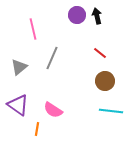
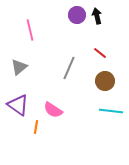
pink line: moved 3 px left, 1 px down
gray line: moved 17 px right, 10 px down
orange line: moved 1 px left, 2 px up
